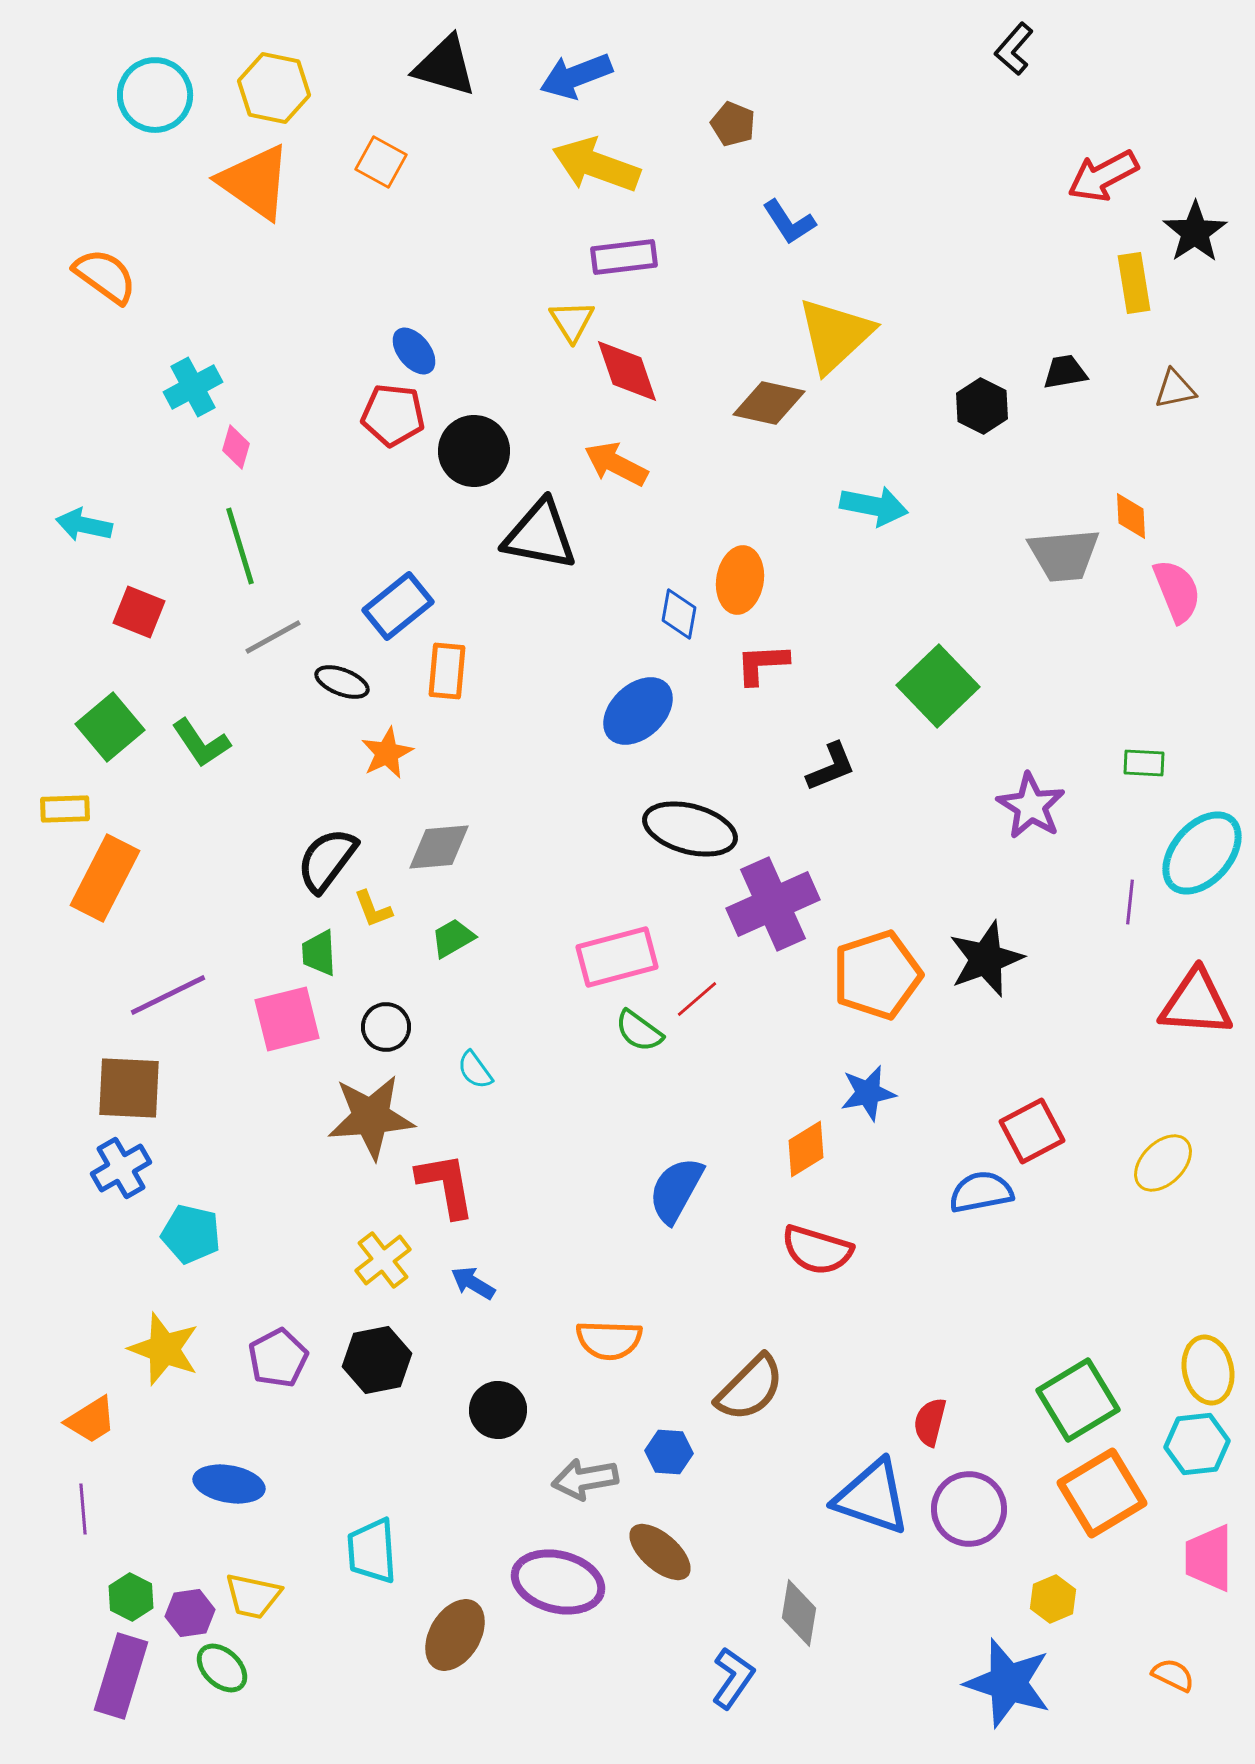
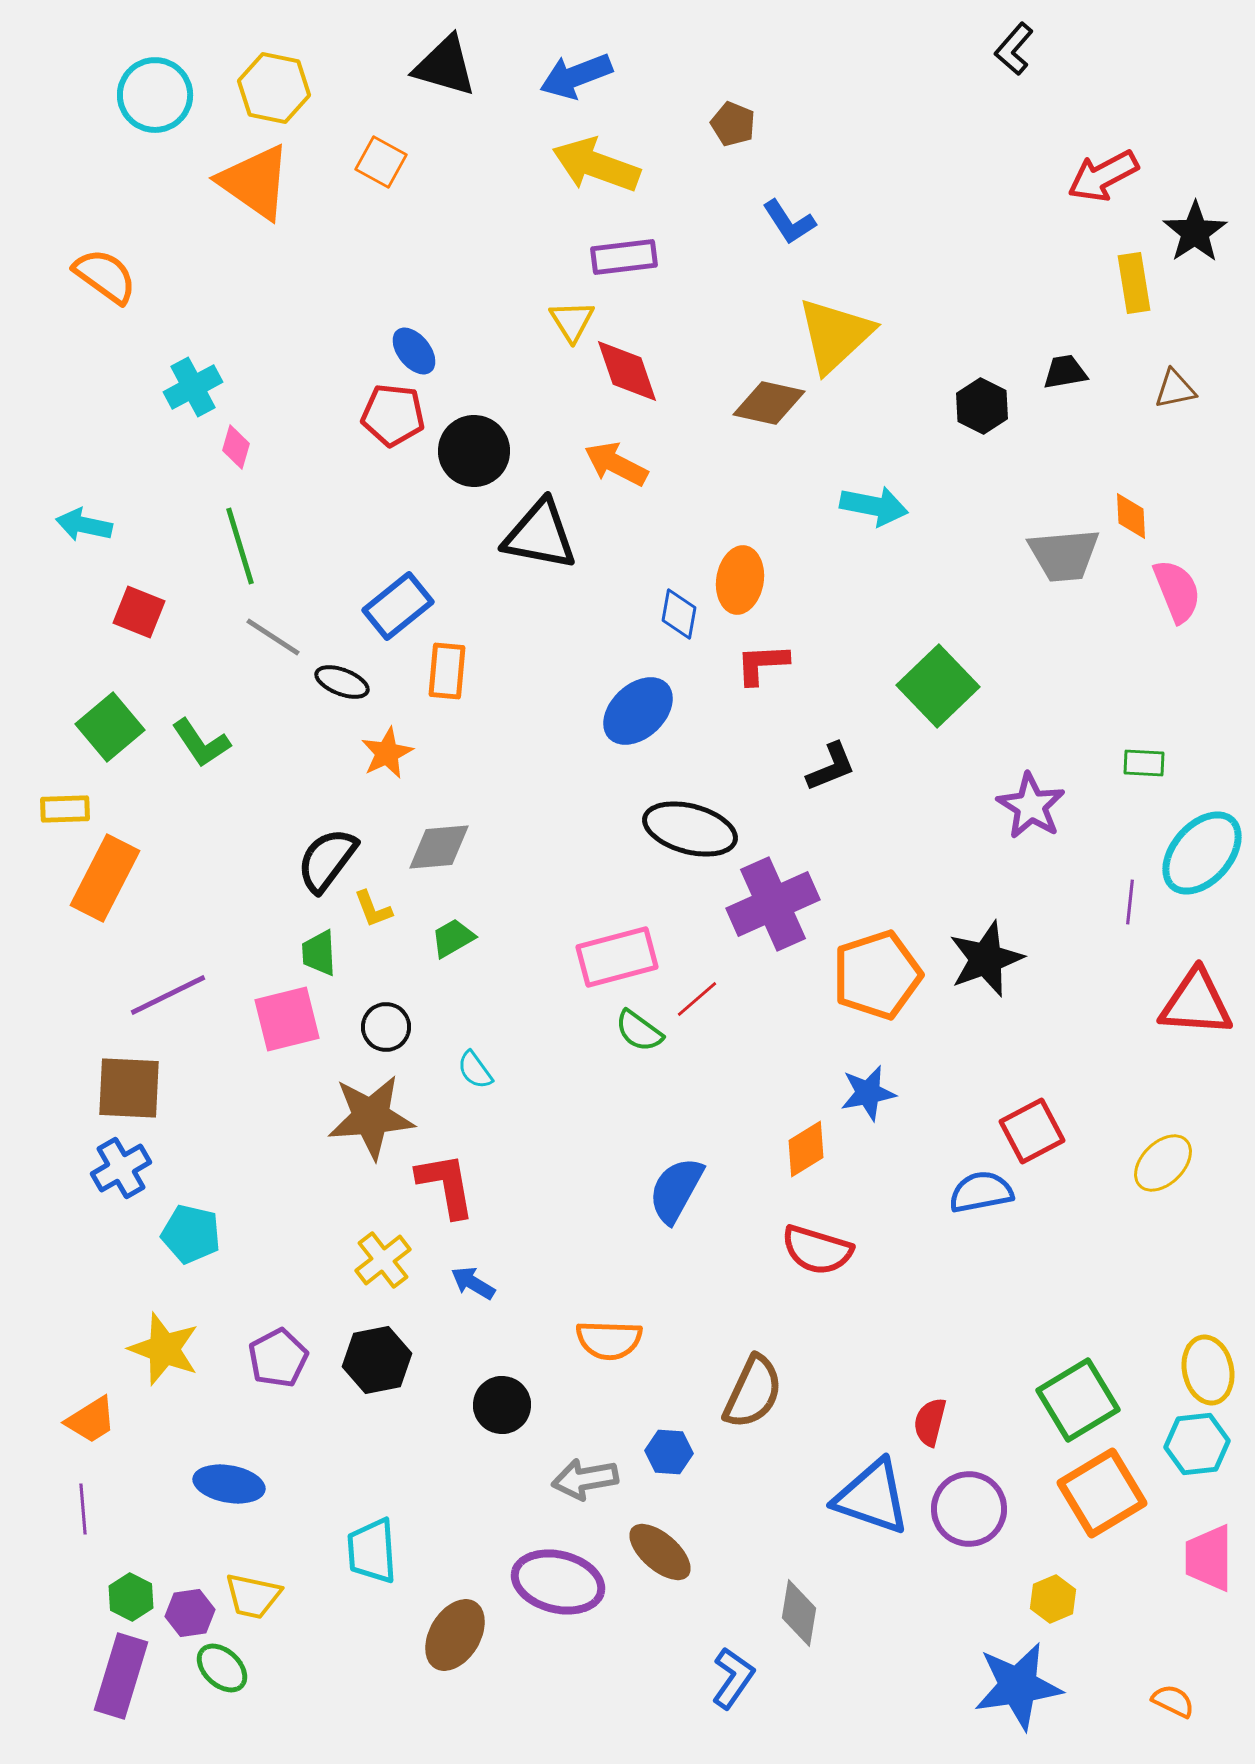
gray line at (273, 637): rotated 62 degrees clockwise
brown semicircle at (750, 1388): moved 3 px right, 4 px down; rotated 20 degrees counterclockwise
black circle at (498, 1410): moved 4 px right, 5 px up
orange semicircle at (1173, 1675): moved 26 px down
blue star at (1008, 1683): moved 10 px right, 3 px down; rotated 26 degrees counterclockwise
